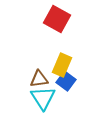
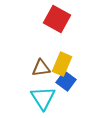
yellow rectangle: moved 1 px up
brown triangle: moved 2 px right, 11 px up
